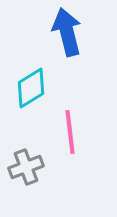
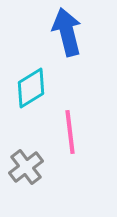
gray cross: rotated 16 degrees counterclockwise
